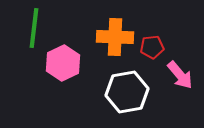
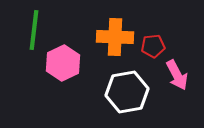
green line: moved 2 px down
red pentagon: moved 1 px right, 1 px up
pink arrow: moved 3 px left; rotated 12 degrees clockwise
